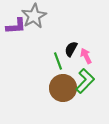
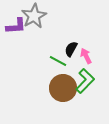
green line: rotated 42 degrees counterclockwise
